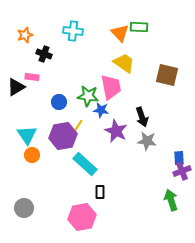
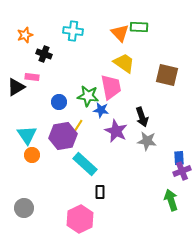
pink hexagon: moved 2 px left, 2 px down; rotated 16 degrees counterclockwise
